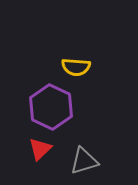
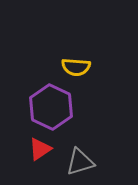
red triangle: rotated 10 degrees clockwise
gray triangle: moved 4 px left, 1 px down
